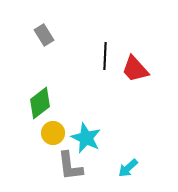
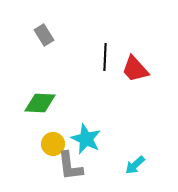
black line: moved 1 px down
green diamond: rotated 40 degrees clockwise
yellow circle: moved 11 px down
cyan star: moved 1 px down
cyan arrow: moved 7 px right, 3 px up
